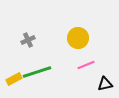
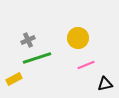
green line: moved 14 px up
